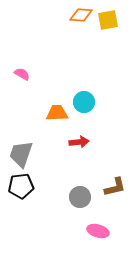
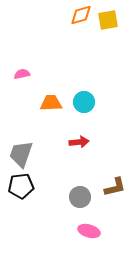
orange diamond: rotated 20 degrees counterclockwise
pink semicircle: rotated 42 degrees counterclockwise
orange trapezoid: moved 6 px left, 10 px up
pink ellipse: moved 9 px left
